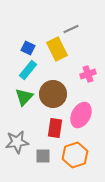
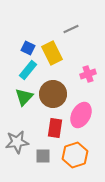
yellow rectangle: moved 5 px left, 4 px down
